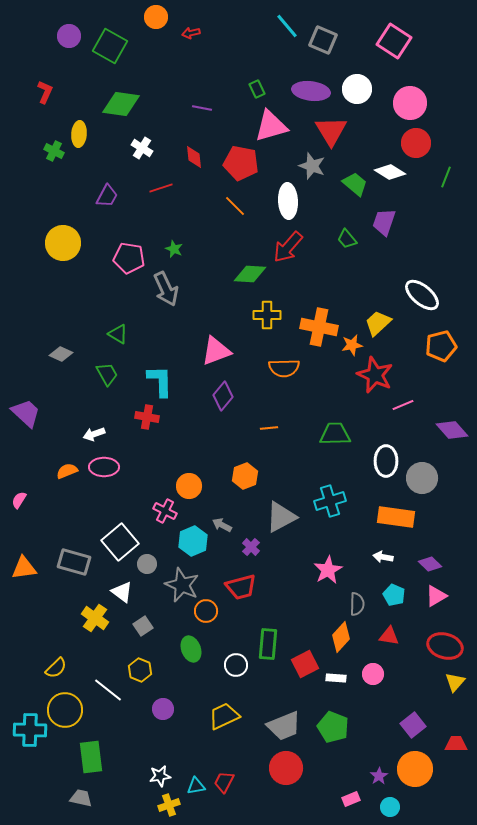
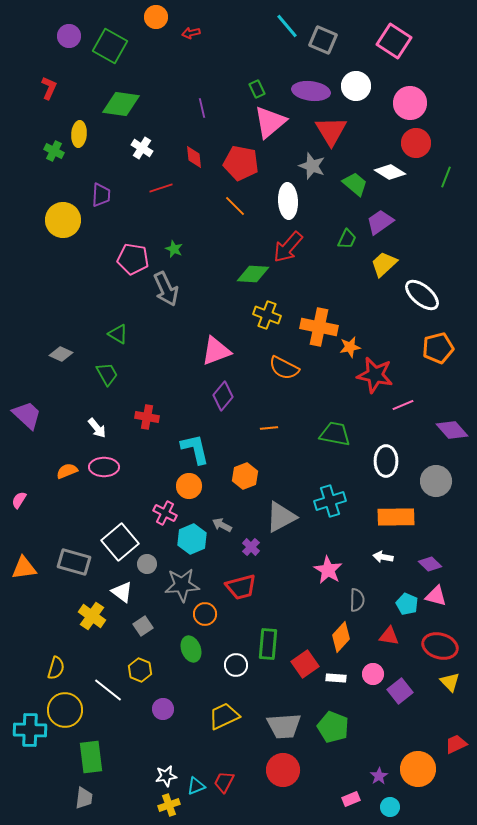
white circle at (357, 89): moved 1 px left, 3 px up
red L-shape at (45, 92): moved 4 px right, 4 px up
purple line at (202, 108): rotated 66 degrees clockwise
pink triangle at (271, 126): moved 1 px left, 4 px up; rotated 24 degrees counterclockwise
purple trapezoid at (107, 196): moved 6 px left, 1 px up; rotated 25 degrees counterclockwise
purple trapezoid at (384, 222): moved 4 px left; rotated 36 degrees clockwise
green trapezoid at (347, 239): rotated 115 degrees counterclockwise
yellow circle at (63, 243): moved 23 px up
pink pentagon at (129, 258): moved 4 px right, 1 px down
green diamond at (250, 274): moved 3 px right
yellow cross at (267, 315): rotated 20 degrees clockwise
yellow trapezoid at (378, 323): moved 6 px right, 59 px up
orange star at (352, 345): moved 2 px left, 2 px down
orange pentagon at (441, 346): moved 3 px left, 2 px down
orange semicircle at (284, 368): rotated 28 degrees clockwise
red star at (375, 375): rotated 12 degrees counterclockwise
cyan L-shape at (160, 381): moved 35 px right, 68 px down; rotated 12 degrees counterclockwise
purple trapezoid at (26, 413): moved 1 px right, 2 px down
white arrow at (94, 434): moved 3 px right, 6 px up; rotated 110 degrees counterclockwise
green trapezoid at (335, 434): rotated 12 degrees clockwise
gray circle at (422, 478): moved 14 px right, 3 px down
pink cross at (165, 511): moved 2 px down
orange rectangle at (396, 517): rotated 9 degrees counterclockwise
cyan hexagon at (193, 541): moved 1 px left, 2 px up
pink star at (328, 570): rotated 12 degrees counterclockwise
gray star at (182, 585): rotated 28 degrees counterclockwise
cyan pentagon at (394, 595): moved 13 px right, 9 px down
pink triangle at (436, 596): rotated 45 degrees clockwise
gray semicircle at (357, 604): moved 4 px up
orange circle at (206, 611): moved 1 px left, 3 px down
yellow cross at (95, 618): moved 3 px left, 2 px up
red ellipse at (445, 646): moved 5 px left
red square at (305, 664): rotated 8 degrees counterclockwise
yellow semicircle at (56, 668): rotated 30 degrees counterclockwise
yellow triangle at (455, 682): moved 5 px left; rotated 25 degrees counterclockwise
purple square at (413, 725): moved 13 px left, 34 px up
gray trapezoid at (284, 726): rotated 18 degrees clockwise
red trapezoid at (456, 744): rotated 25 degrees counterclockwise
red circle at (286, 768): moved 3 px left, 2 px down
orange circle at (415, 769): moved 3 px right
white star at (160, 776): moved 6 px right
cyan triangle at (196, 786): rotated 12 degrees counterclockwise
gray trapezoid at (81, 798): moved 3 px right; rotated 85 degrees clockwise
